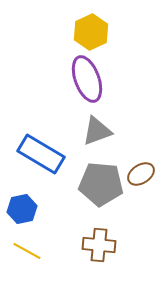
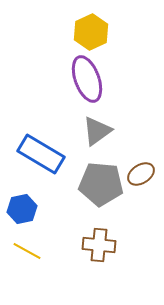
gray triangle: rotated 16 degrees counterclockwise
